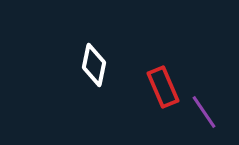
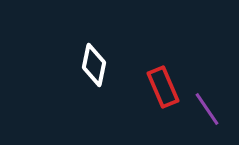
purple line: moved 3 px right, 3 px up
